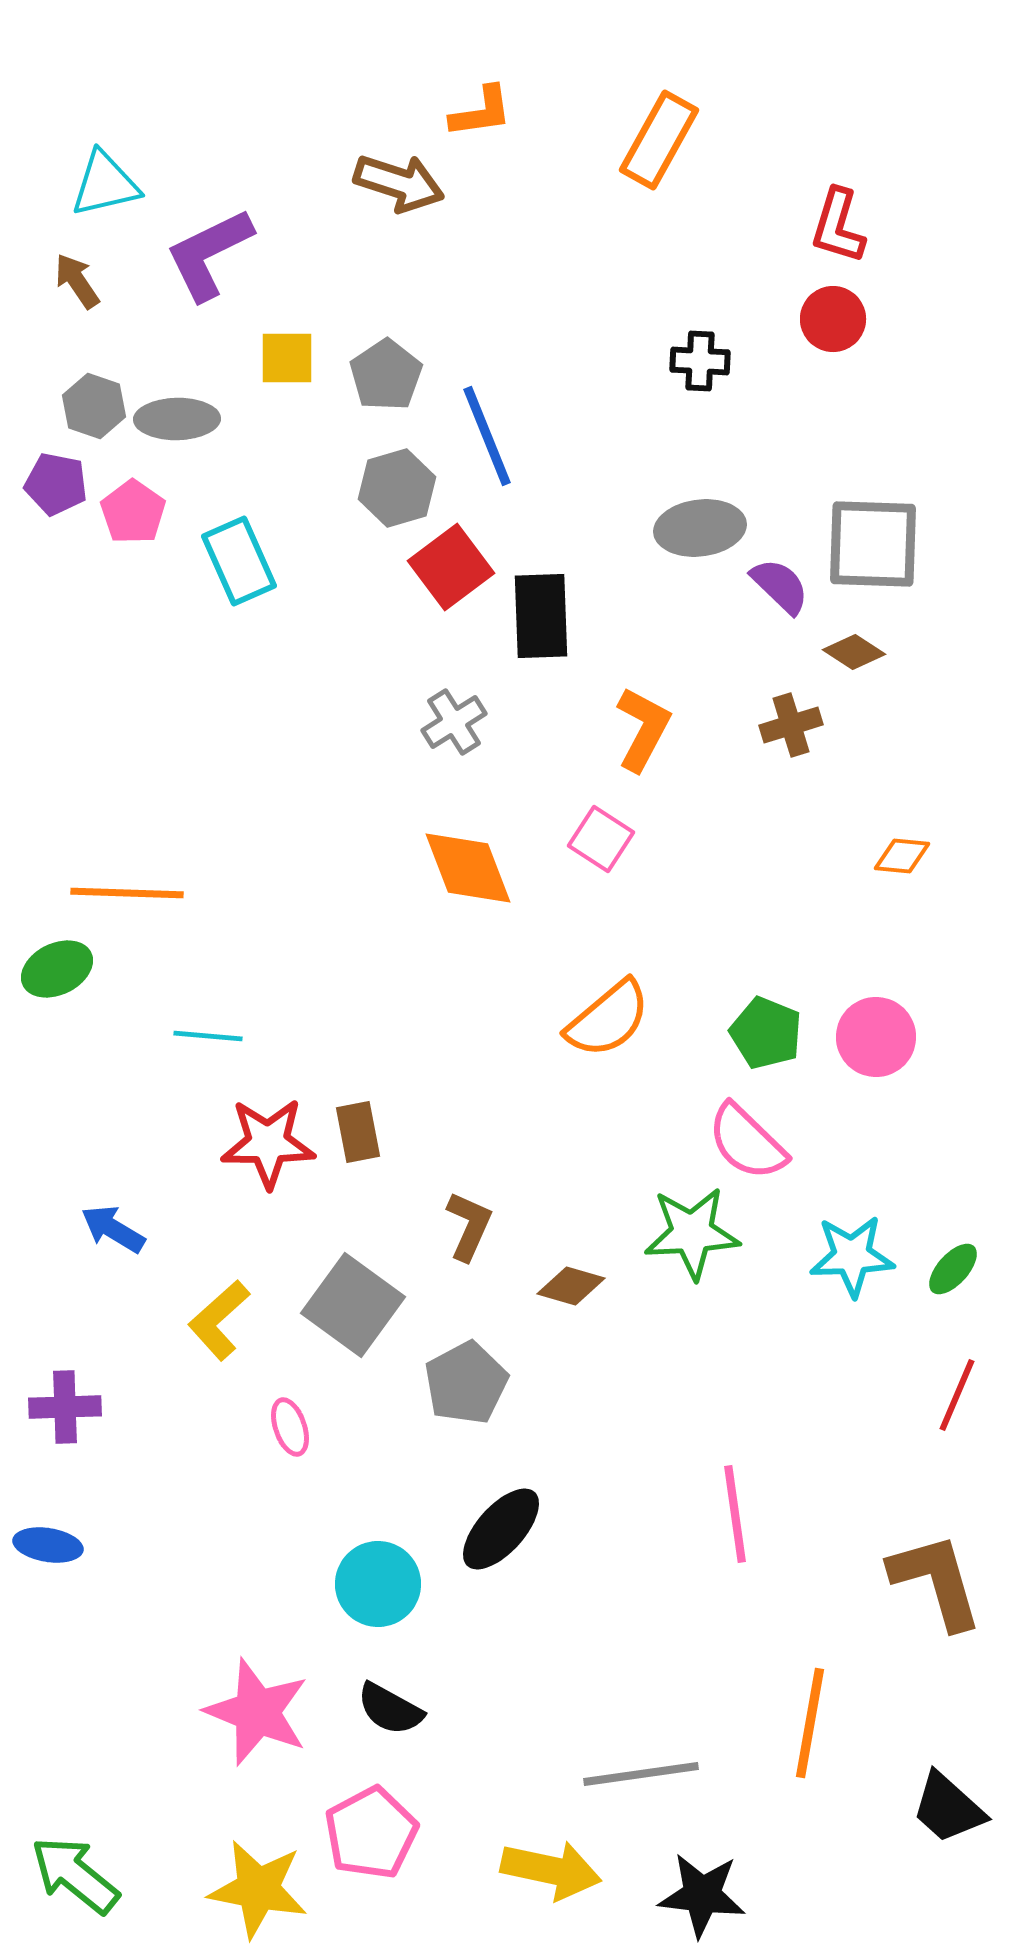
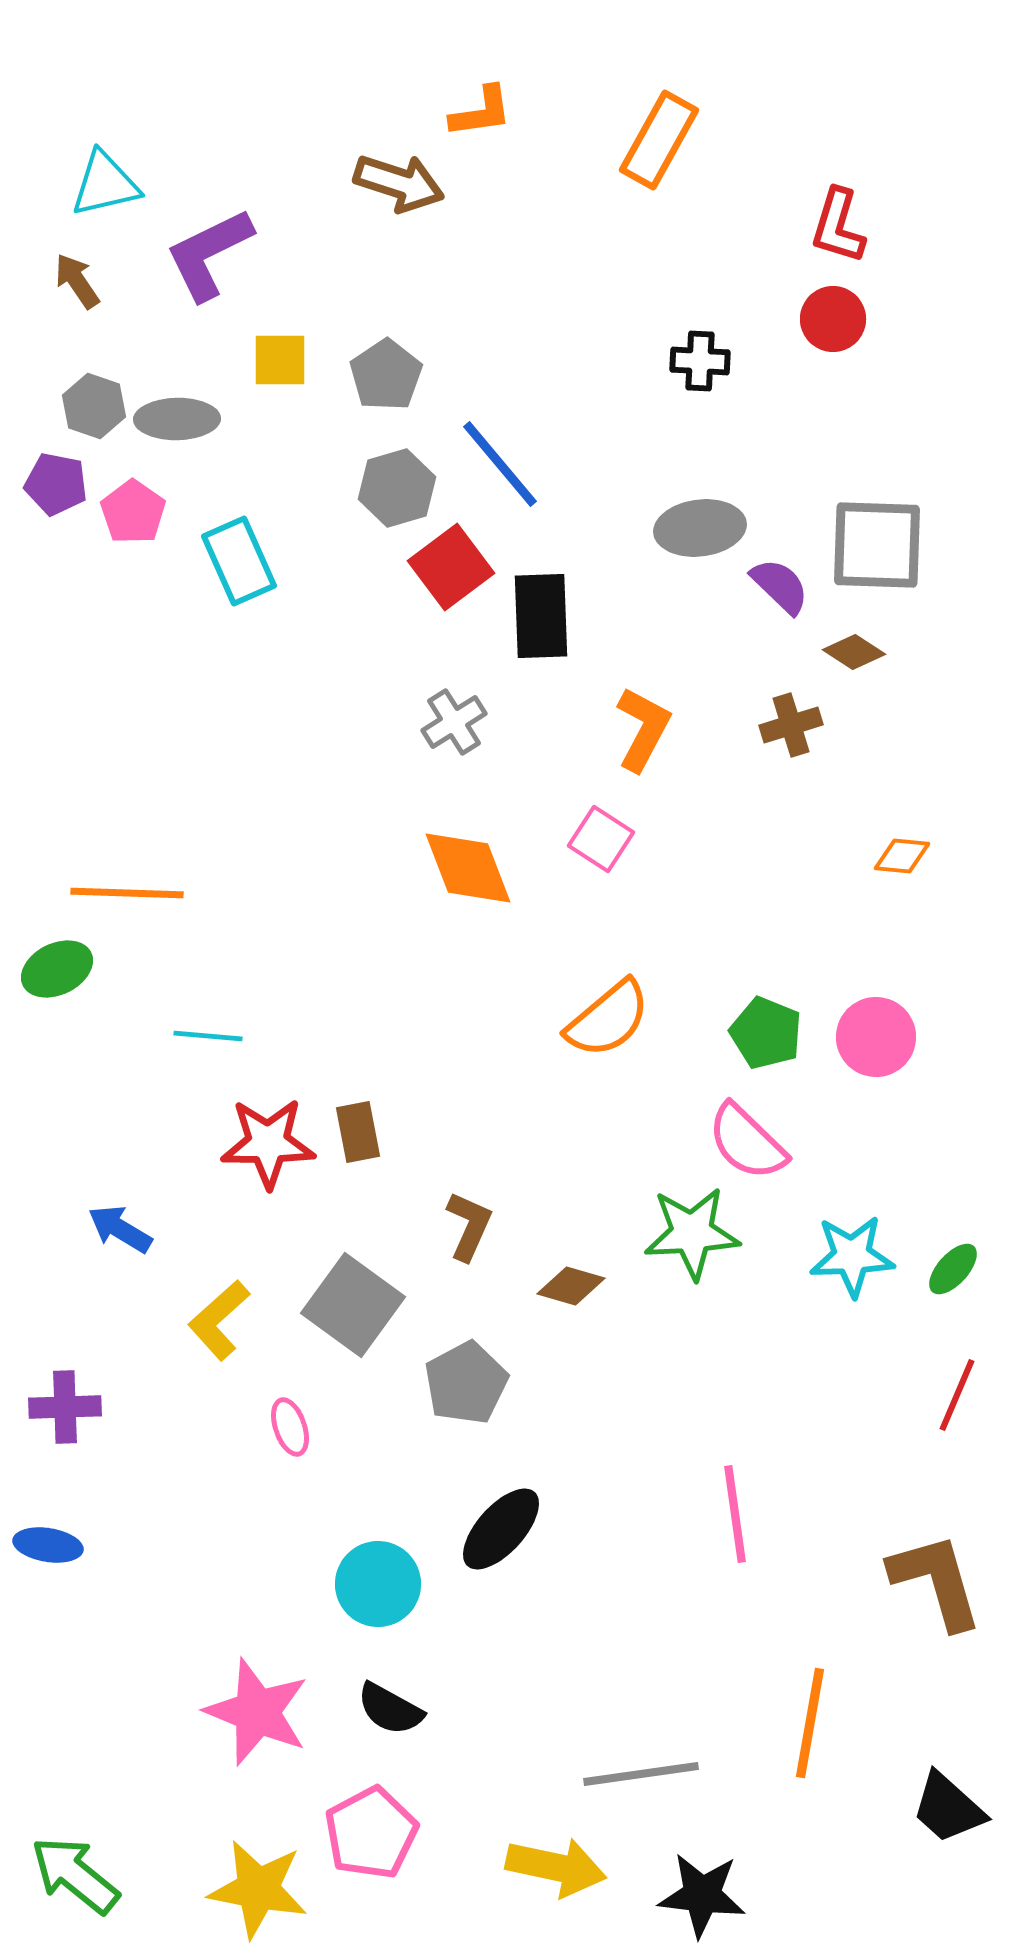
yellow square at (287, 358): moved 7 px left, 2 px down
blue line at (487, 436): moved 13 px right, 28 px down; rotated 18 degrees counterclockwise
gray square at (873, 544): moved 4 px right, 1 px down
blue arrow at (113, 1229): moved 7 px right
yellow arrow at (551, 1870): moved 5 px right, 3 px up
